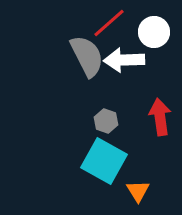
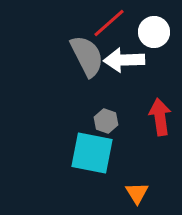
cyan square: moved 12 px left, 8 px up; rotated 18 degrees counterclockwise
orange triangle: moved 1 px left, 2 px down
